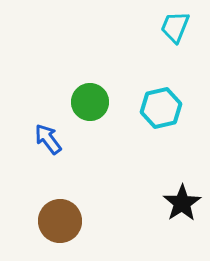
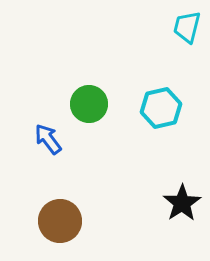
cyan trapezoid: moved 12 px right; rotated 8 degrees counterclockwise
green circle: moved 1 px left, 2 px down
